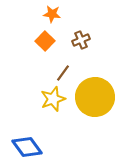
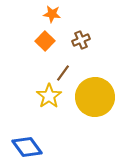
yellow star: moved 4 px left, 3 px up; rotated 15 degrees counterclockwise
